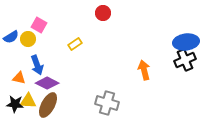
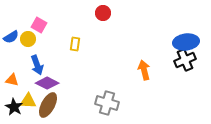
yellow rectangle: rotated 48 degrees counterclockwise
orange triangle: moved 7 px left, 2 px down
black star: moved 1 px left, 3 px down; rotated 24 degrees clockwise
